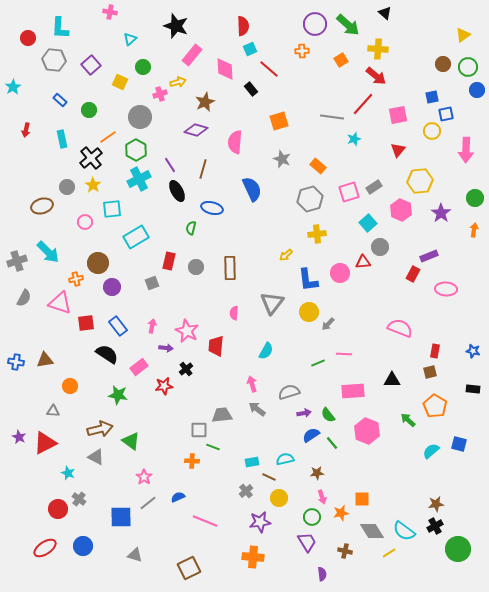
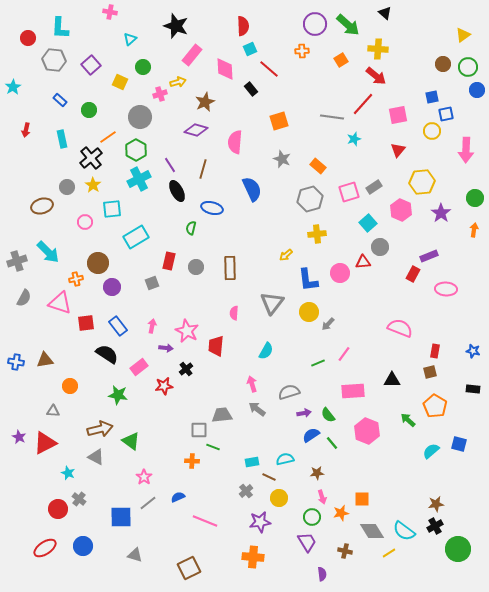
yellow hexagon at (420, 181): moved 2 px right, 1 px down
pink line at (344, 354): rotated 56 degrees counterclockwise
